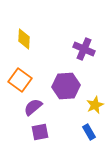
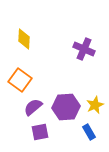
purple hexagon: moved 21 px down
